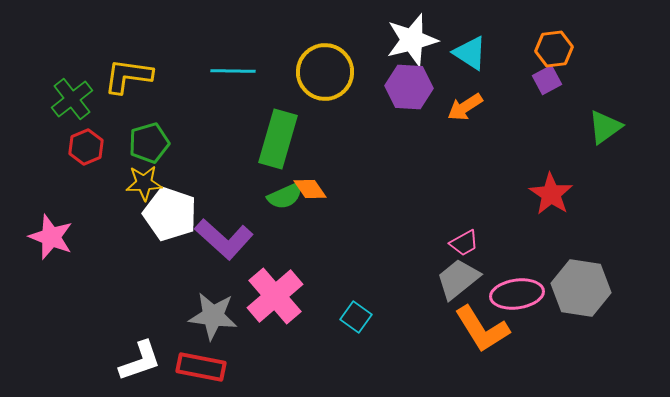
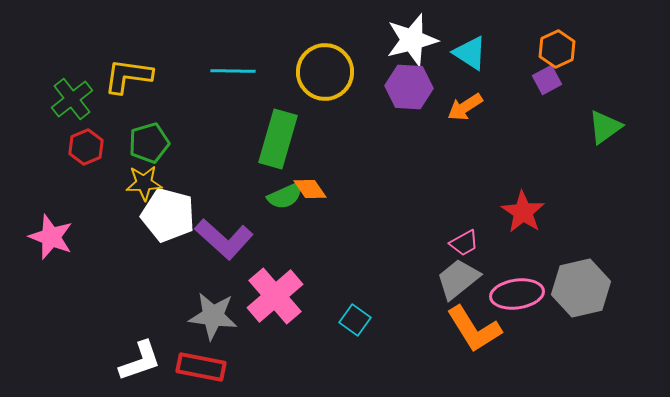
orange hexagon: moved 3 px right; rotated 18 degrees counterclockwise
red star: moved 28 px left, 18 px down
white pentagon: moved 2 px left, 1 px down; rotated 4 degrees counterclockwise
gray hexagon: rotated 22 degrees counterclockwise
cyan square: moved 1 px left, 3 px down
orange L-shape: moved 8 px left
